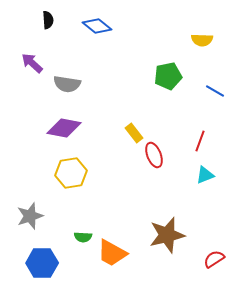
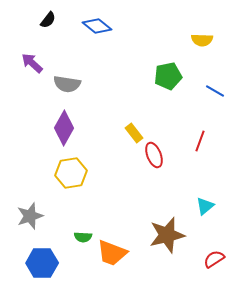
black semicircle: rotated 42 degrees clockwise
purple diamond: rotated 72 degrees counterclockwise
cyan triangle: moved 31 px down; rotated 18 degrees counterclockwise
orange trapezoid: rotated 8 degrees counterclockwise
